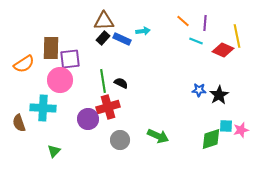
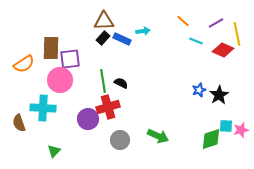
purple line: moved 11 px right; rotated 56 degrees clockwise
yellow line: moved 2 px up
blue star: rotated 24 degrees counterclockwise
